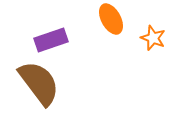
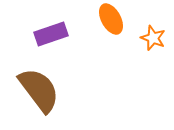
purple rectangle: moved 6 px up
brown semicircle: moved 7 px down
